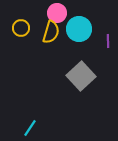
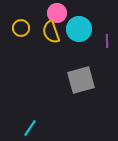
yellow semicircle: rotated 145 degrees clockwise
purple line: moved 1 px left
gray square: moved 4 px down; rotated 28 degrees clockwise
